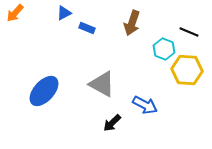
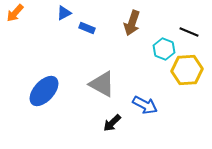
yellow hexagon: rotated 8 degrees counterclockwise
